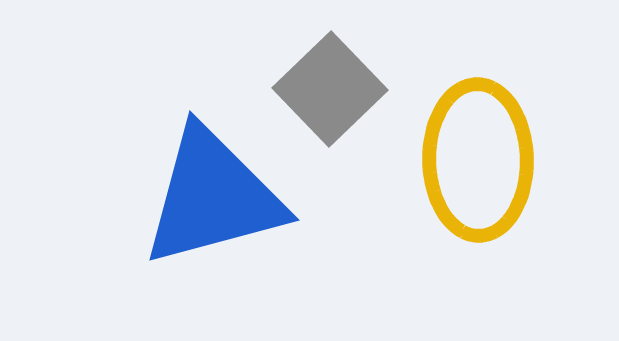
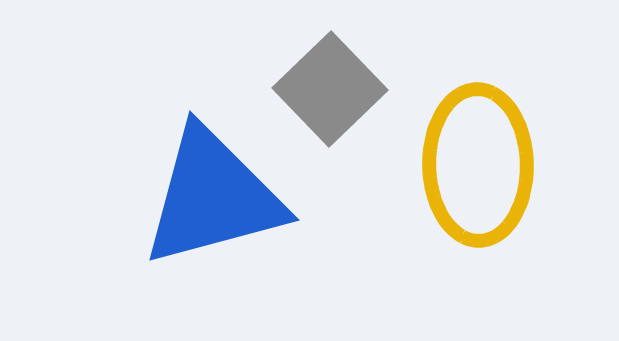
yellow ellipse: moved 5 px down
